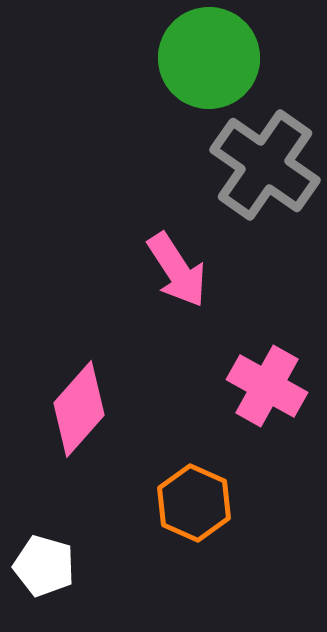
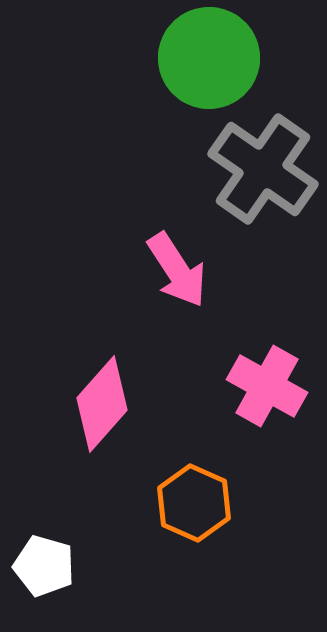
gray cross: moved 2 px left, 4 px down
pink diamond: moved 23 px right, 5 px up
